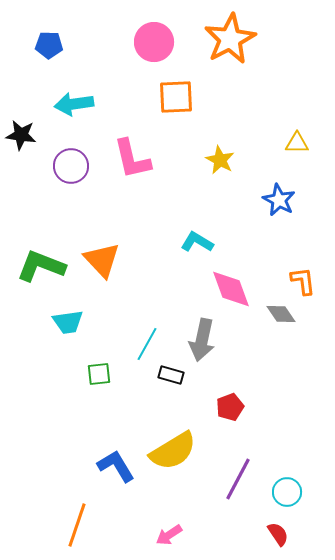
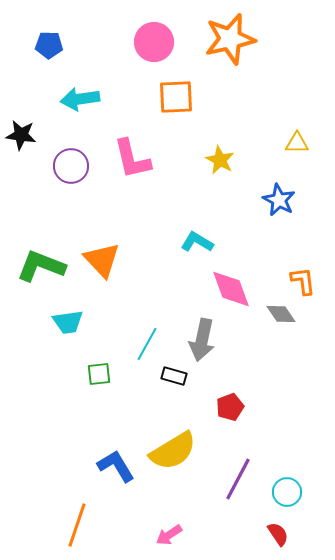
orange star: rotated 15 degrees clockwise
cyan arrow: moved 6 px right, 5 px up
black rectangle: moved 3 px right, 1 px down
